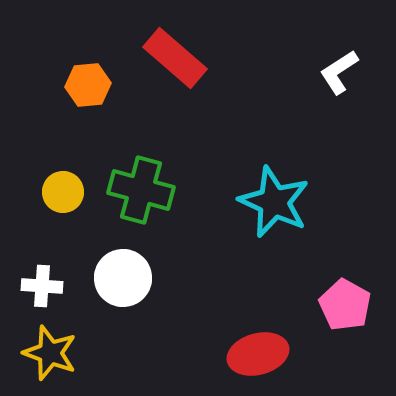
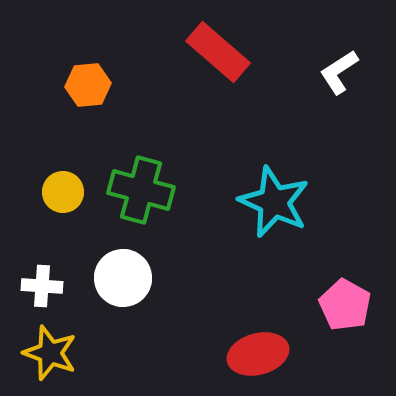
red rectangle: moved 43 px right, 6 px up
